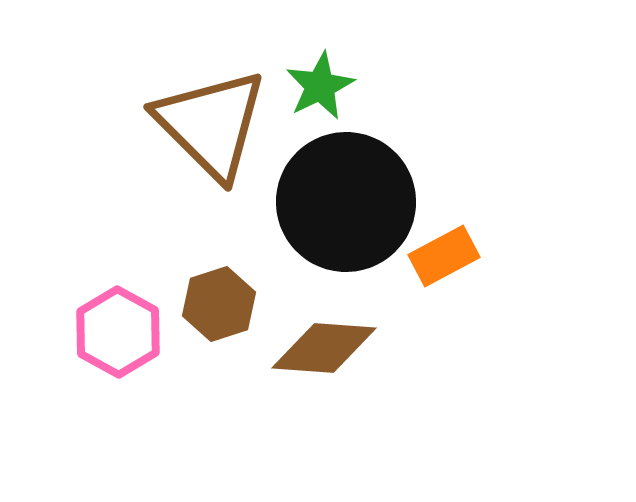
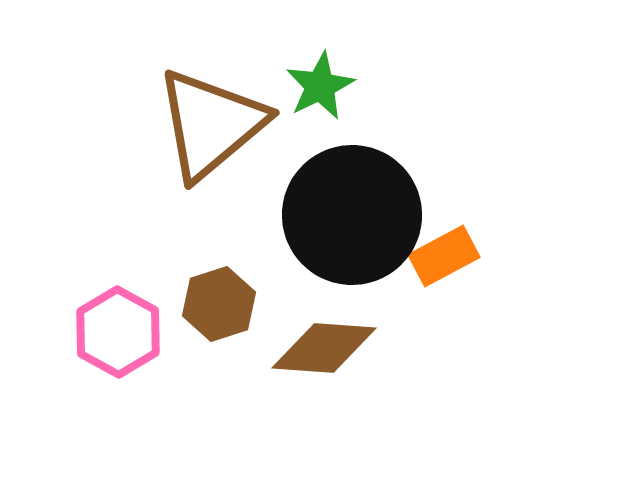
brown triangle: rotated 35 degrees clockwise
black circle: moved 6 px right, 13 px down
